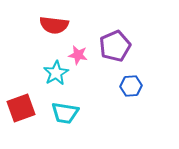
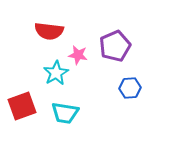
red semicircle: moved 5 px left, 6 px down
blue hexagon: moved 1 px left, 2 px down
red square: moved 1 px right, 2 px up
